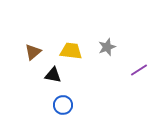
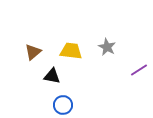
gray star: rotated 24 degrees counterclockwise
black triangle: moved 1 px left, 1 px down
